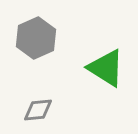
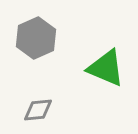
green triangle: rotated 9 degrees counterclockwise
